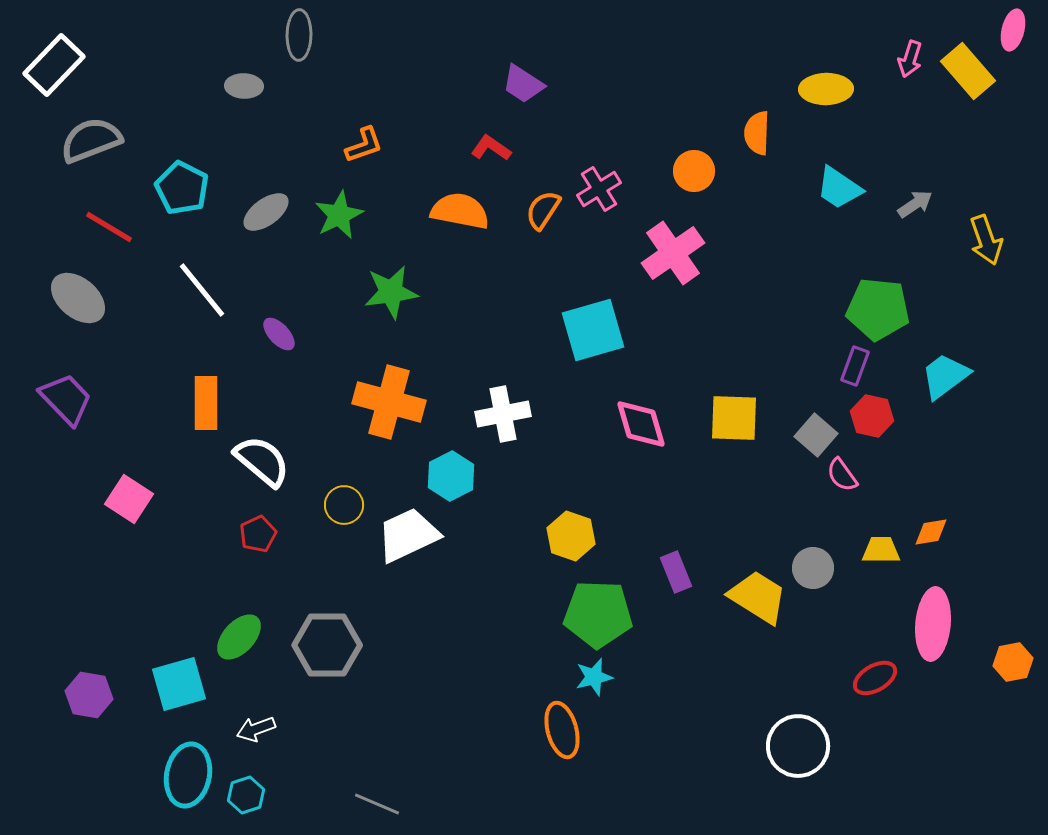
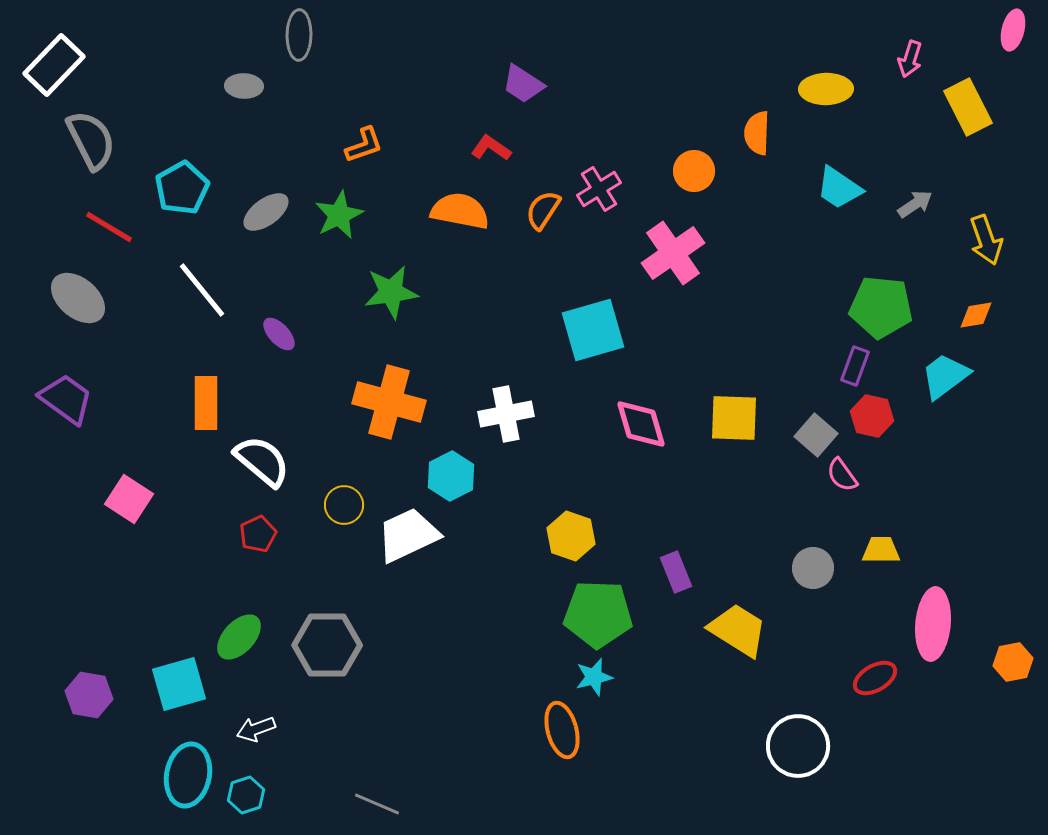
yellow rectangle at (968, 71): moved 36 px down; rotated 14 degrees clockwise
gray semicircle at (91, 140): rotated 84 degrees clockwise
cyan pentagon at (182, 188): rotated 16 degrees clockwise
green pentagon at (878, 309): moved 3 px right, 2 px up
purple trapezoid at (66, 399): rotated 10 degrees counterclockwise
white cross at (503, 414): moved 3 px right
orange diamond at (931, 532): moved 45 px right, 217 px up
yellow trapezoid at (758, 597): moved 20 px left, 33 px down
